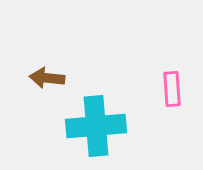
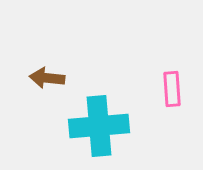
cyan cross: moved 3 px right
